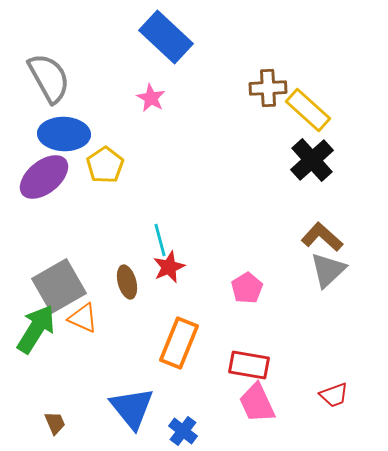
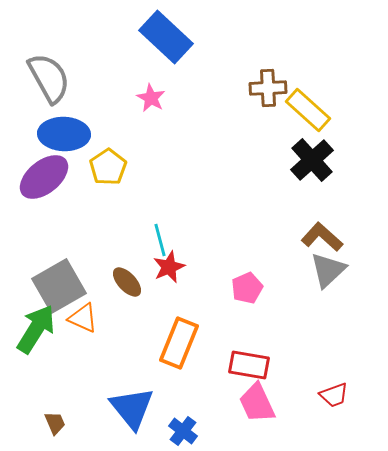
yellow pentagon: moved 3 px right, 2 px down
brown ellipse: rotated 28 degrees counterclockwise
pink pentagon: rotated 8 degrees clockwise
